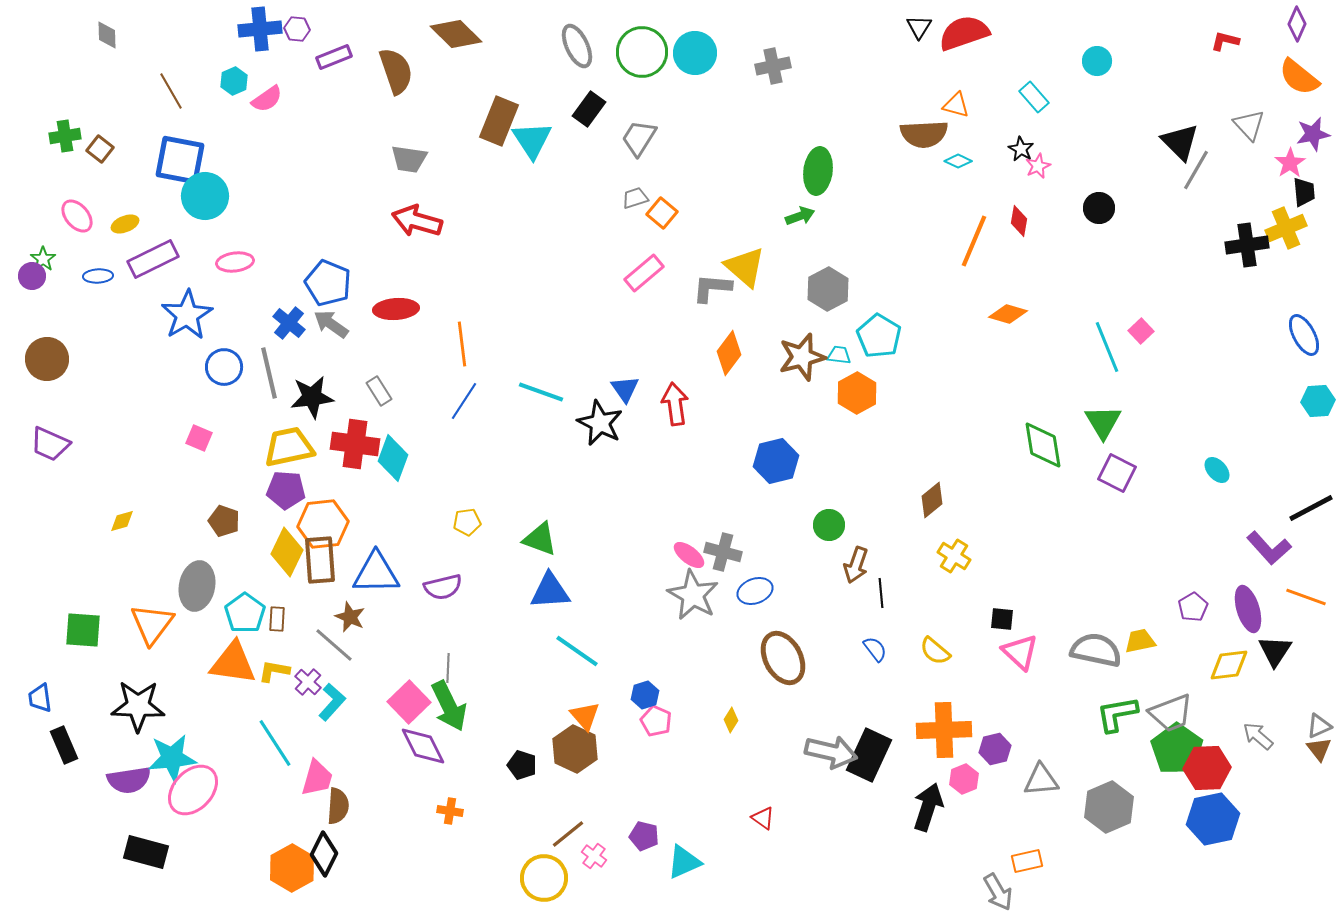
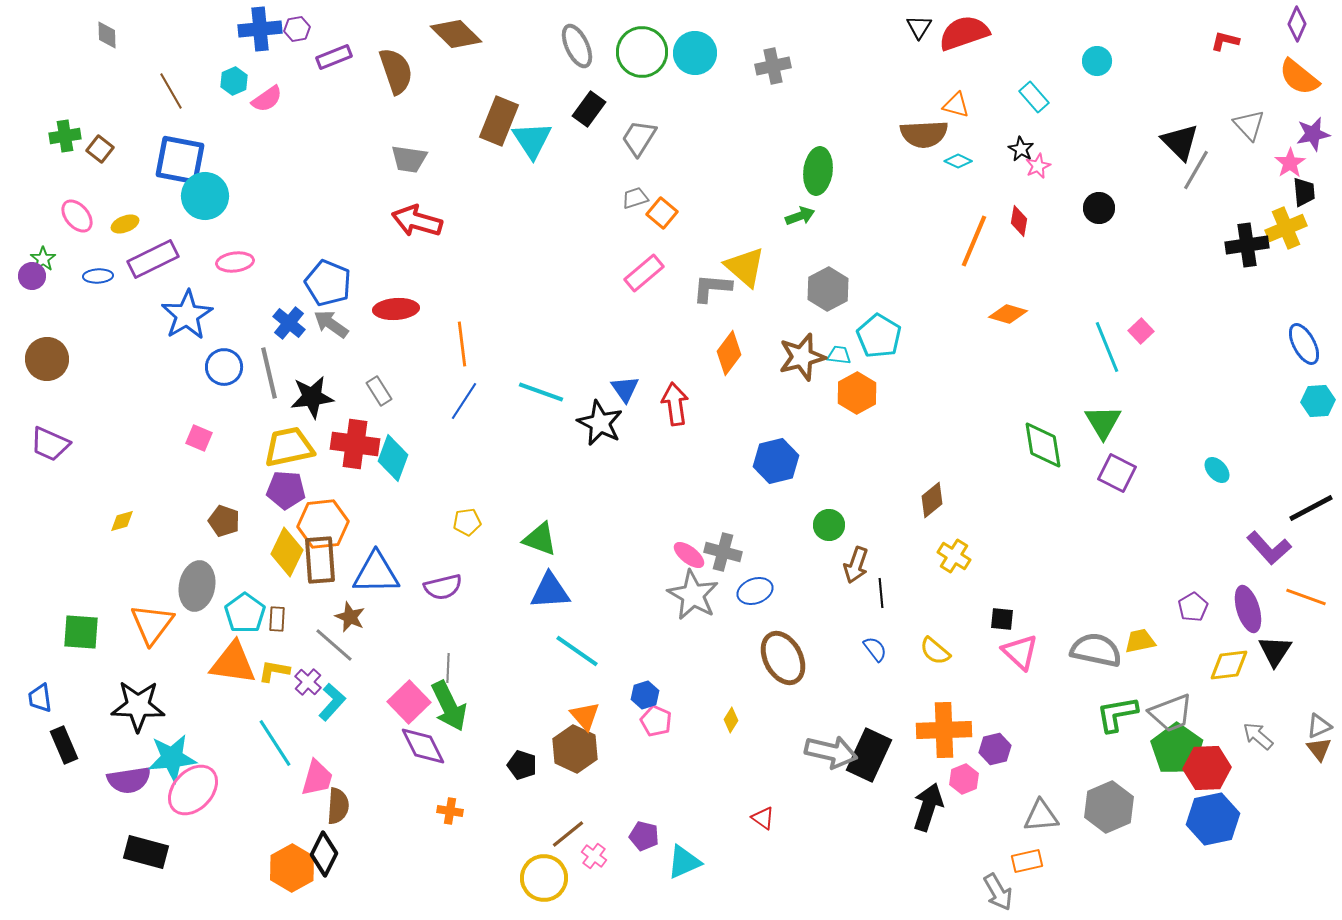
purple hexagon at (297, 29): rotated 15 degrees counterclockwise
blue ellipse at (1304, 335): moved 9 px down
green square at (83, 630): moved 2 px left, 2 px down
gray triangle at (1041, 780): moved 36 px down
